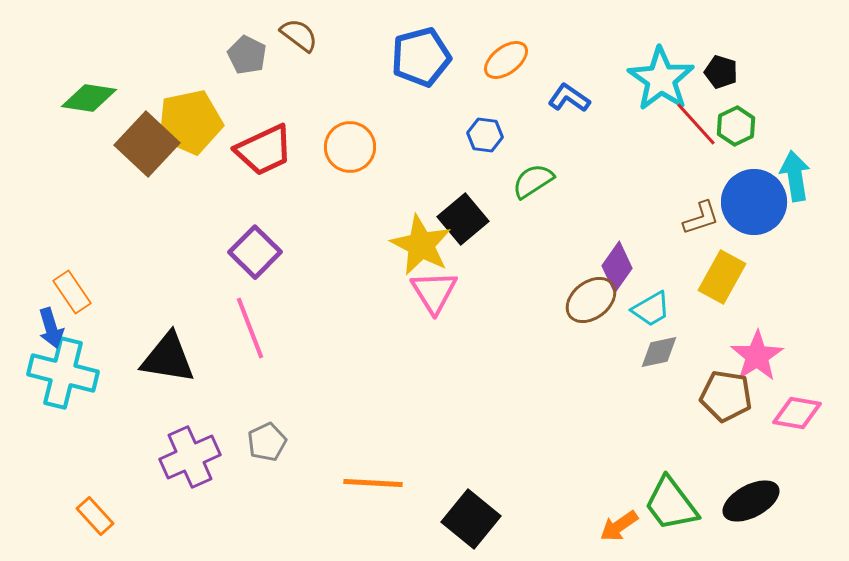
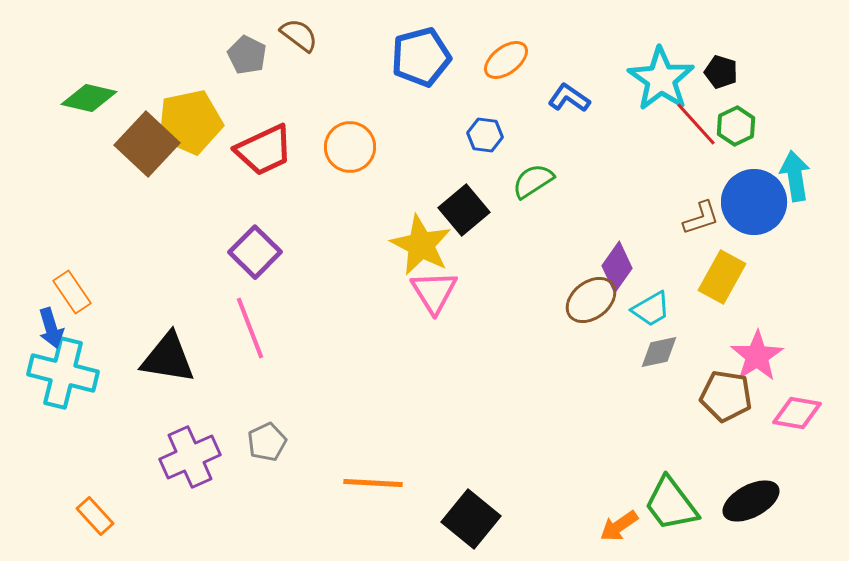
green diamond at (89, 98): rotated 4 degrees clockwise
black square at (463, 219): moved 1 px right, 9 px up
